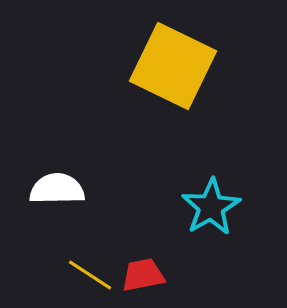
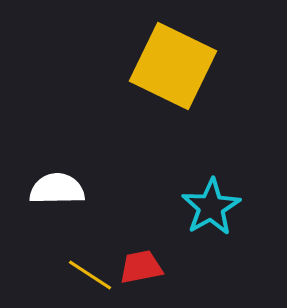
red trapezoid: moved 2 px left, 8 px up
